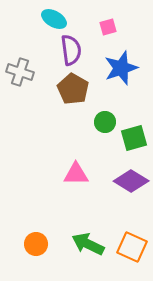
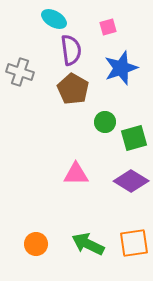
orange square: moved 2 px right, 4 px up; rotated 32 degrees counterclockwise
